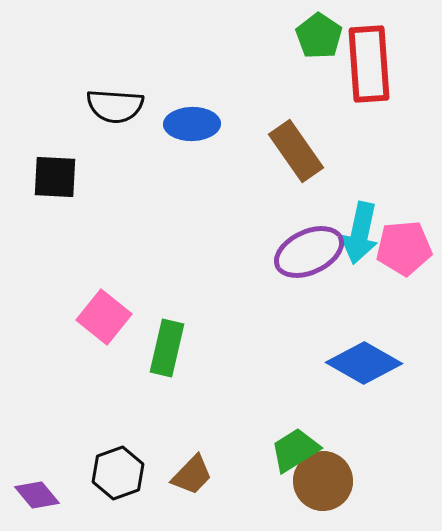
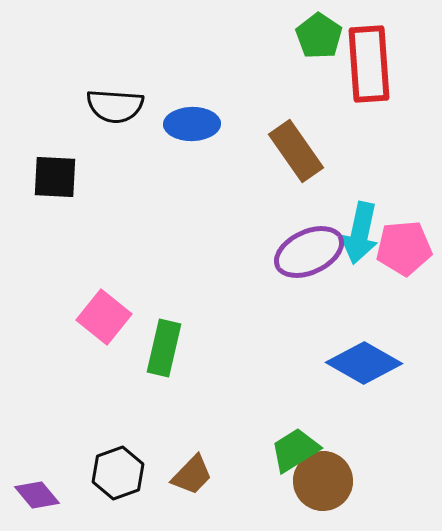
green rectangle: moved 3 px left
